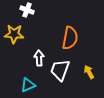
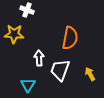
yellow arrow: moved 1 px right, 2 px down
cyan triangle: rotated 35 degrees counterclockwise
